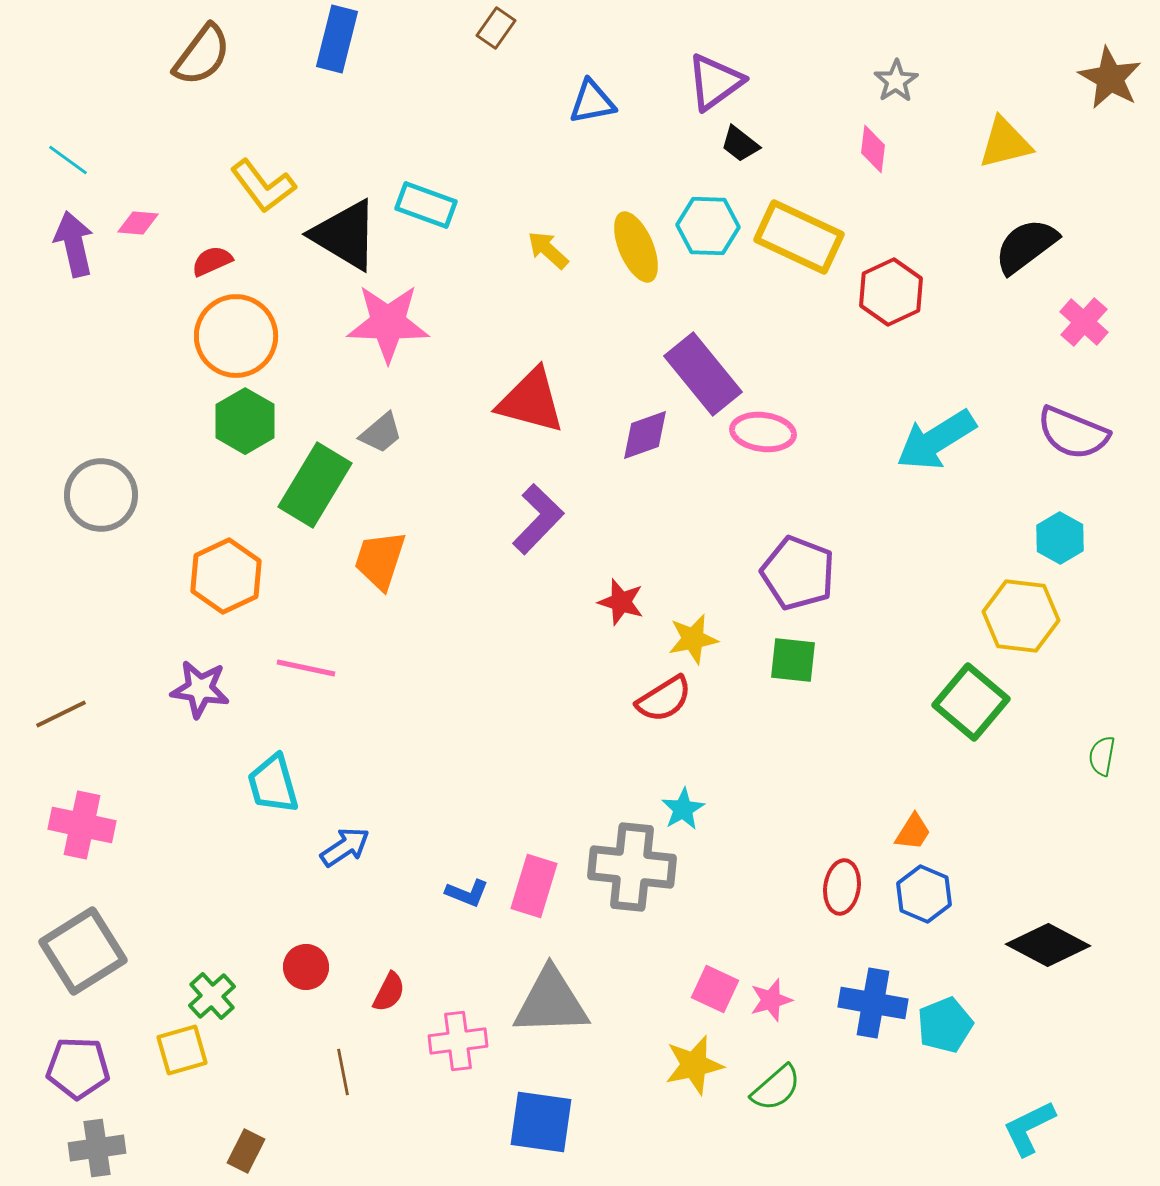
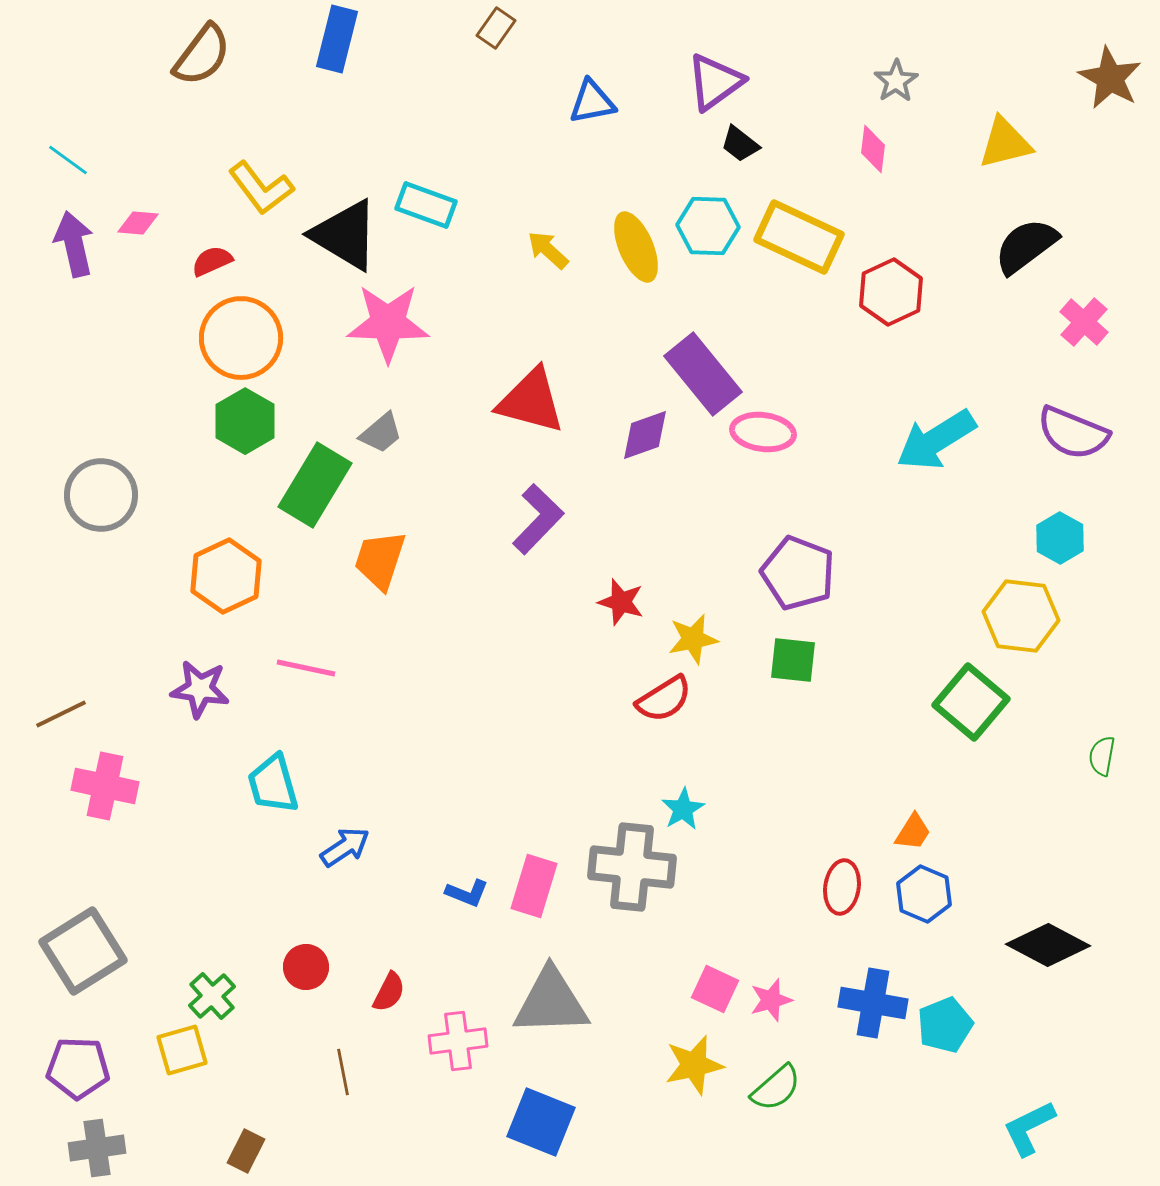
yellow L-shape at (263, 186): moved 2 px left, 2 px down
orange circle at (236, 336): moved 5 px right, 2 px down
pink cross at (82, 825): moved 23 px right, 39 px up
blue square at (541, 1122): rotated 14 degrees clockwise
